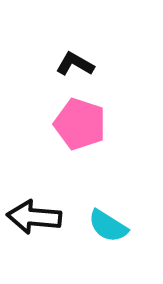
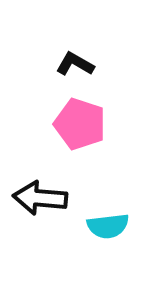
black arrow: moved 6 px right, 19 px up
cyan semicircle: rotated 39 degrees counterclockwise
